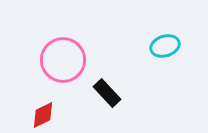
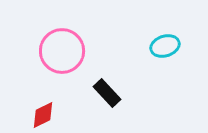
pink circle: moved 1 px left, 9 px up
